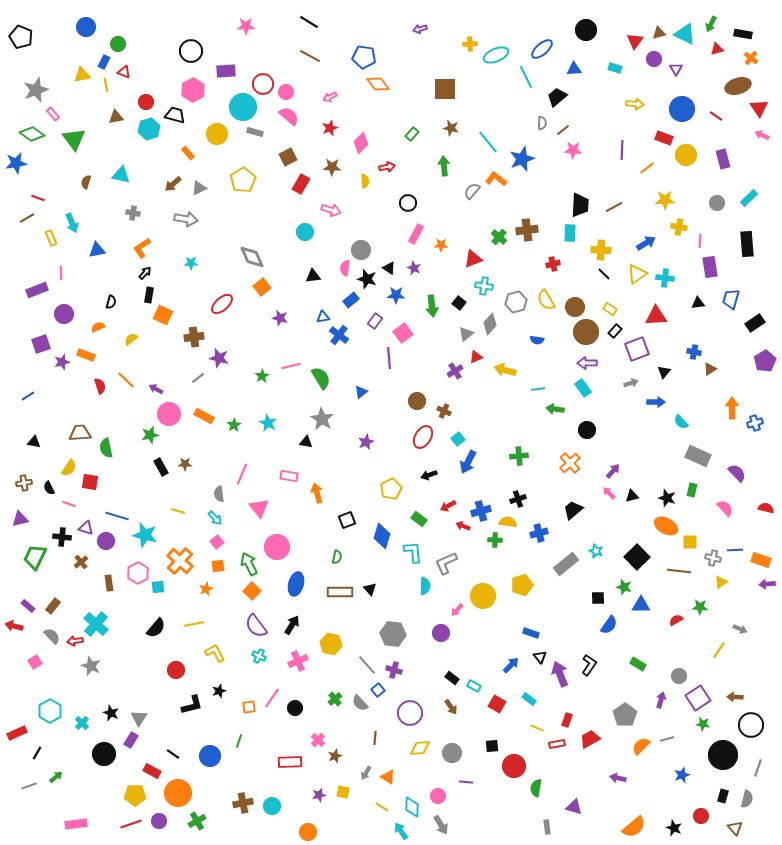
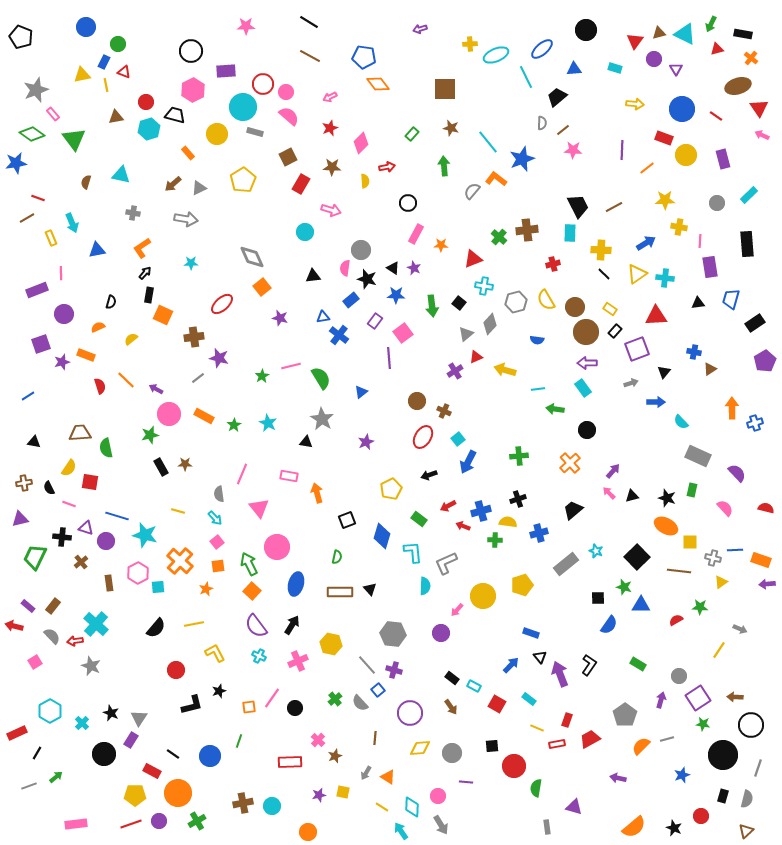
cyan rectangle at (749, 198): moved 3 px up
black trapezoid at (580, 205): moved 2 px left, 1 px down; rotated 30 degrees counterclockwise
black triangle at (389, 268): moved 4 px right
brown triangle at (735, 828): moved 11 px right, 3 px down; rotated 28 degrees clockwise
